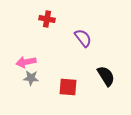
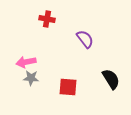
purple semicircle: moved 2 px right, 1 px down
black semicircle: moved 5 px right, 3 px down
